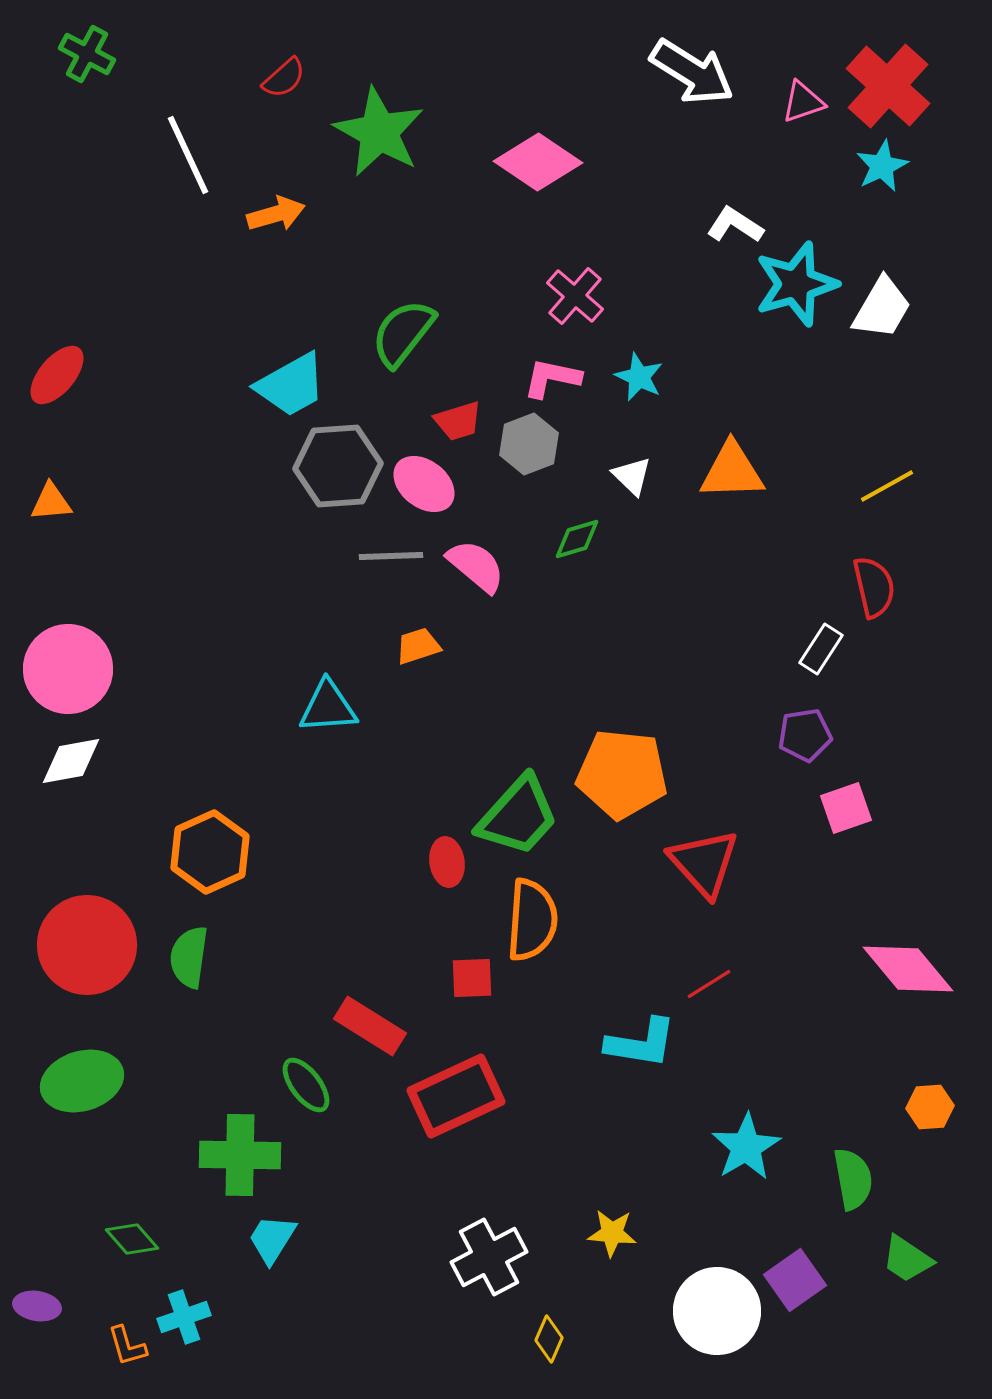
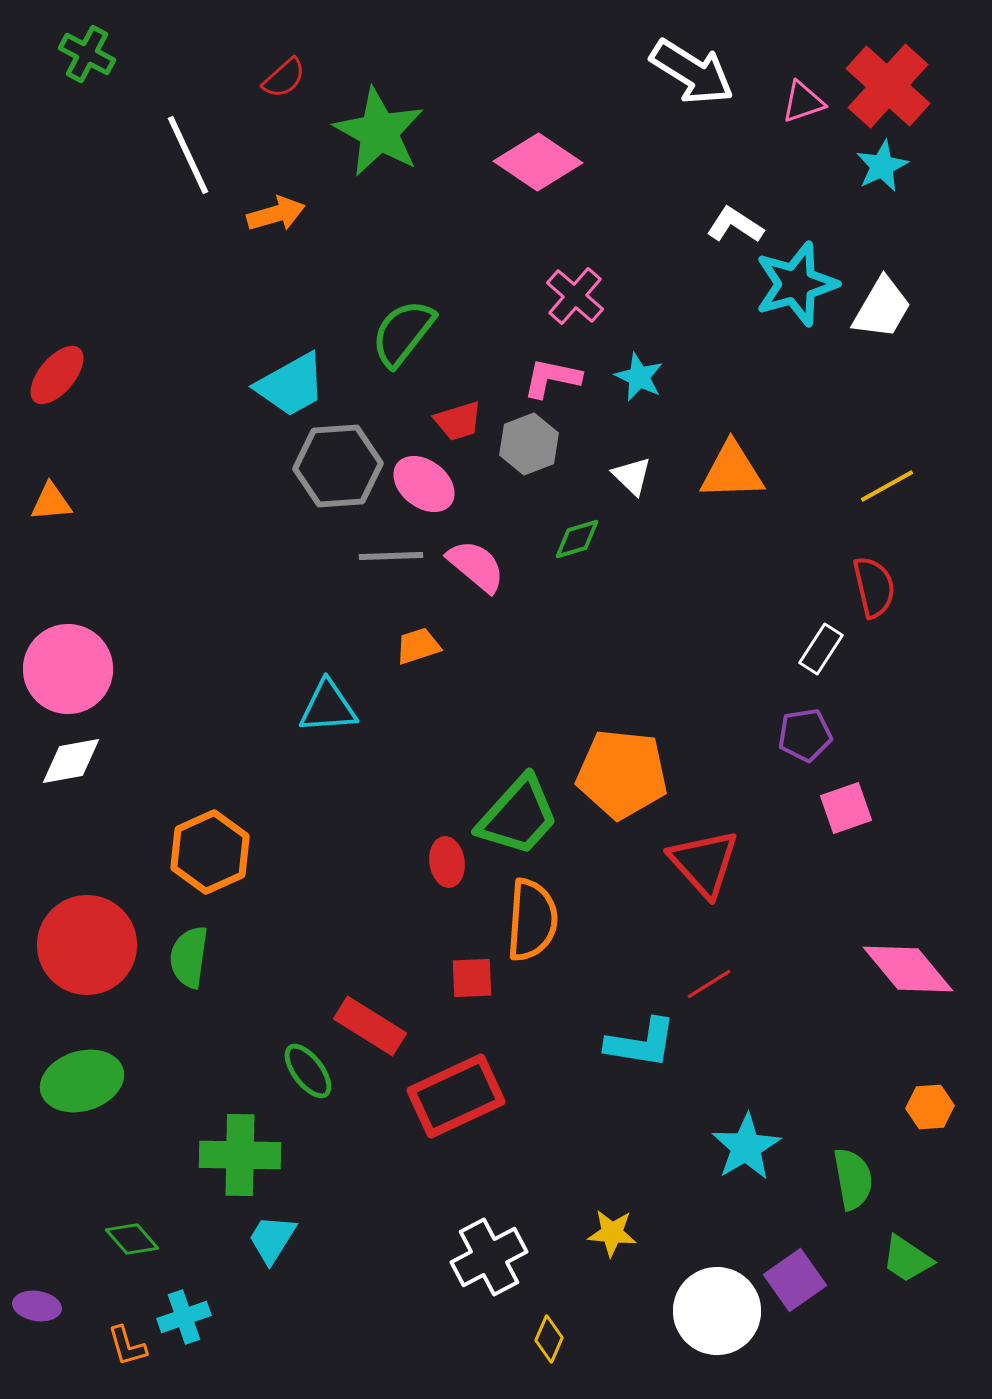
green ellipse at (306, 1085): moved 2 px right, 14 px up
